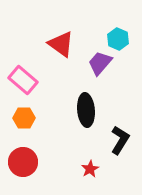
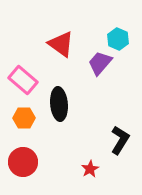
black ellipse: moved 27 px left, 6 px up
